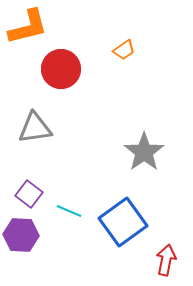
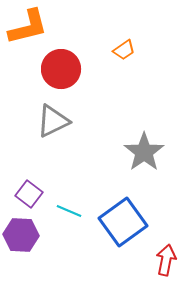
gray triangle: moved 18 px right, 7 px up; rotated 18 degrees counterclockwise
